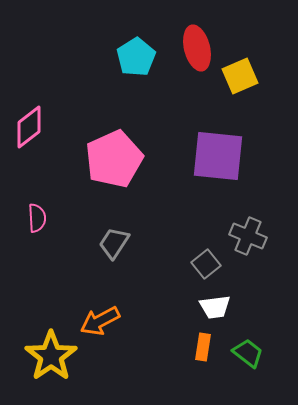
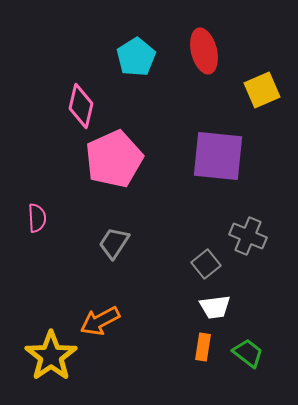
red ellipse: moved 7 px right, 3 px down
yellow square: moved 22 px right, 14 px down
pink diamond: moved 52 px right, 21 px up; rotated 39 degrees counterclockwise
